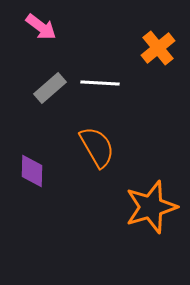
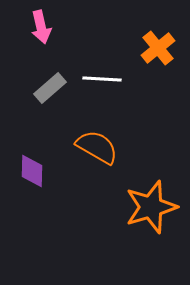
pink arrow: rotated 40 degrees clockwise
white line: moved 2 px right, 4 px up
orange semicircle: rotated 30 degrees counterclockwise
